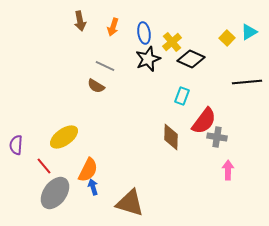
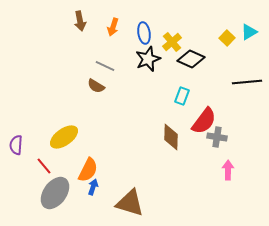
blue arrow: rotated 35 degrees clockwise
